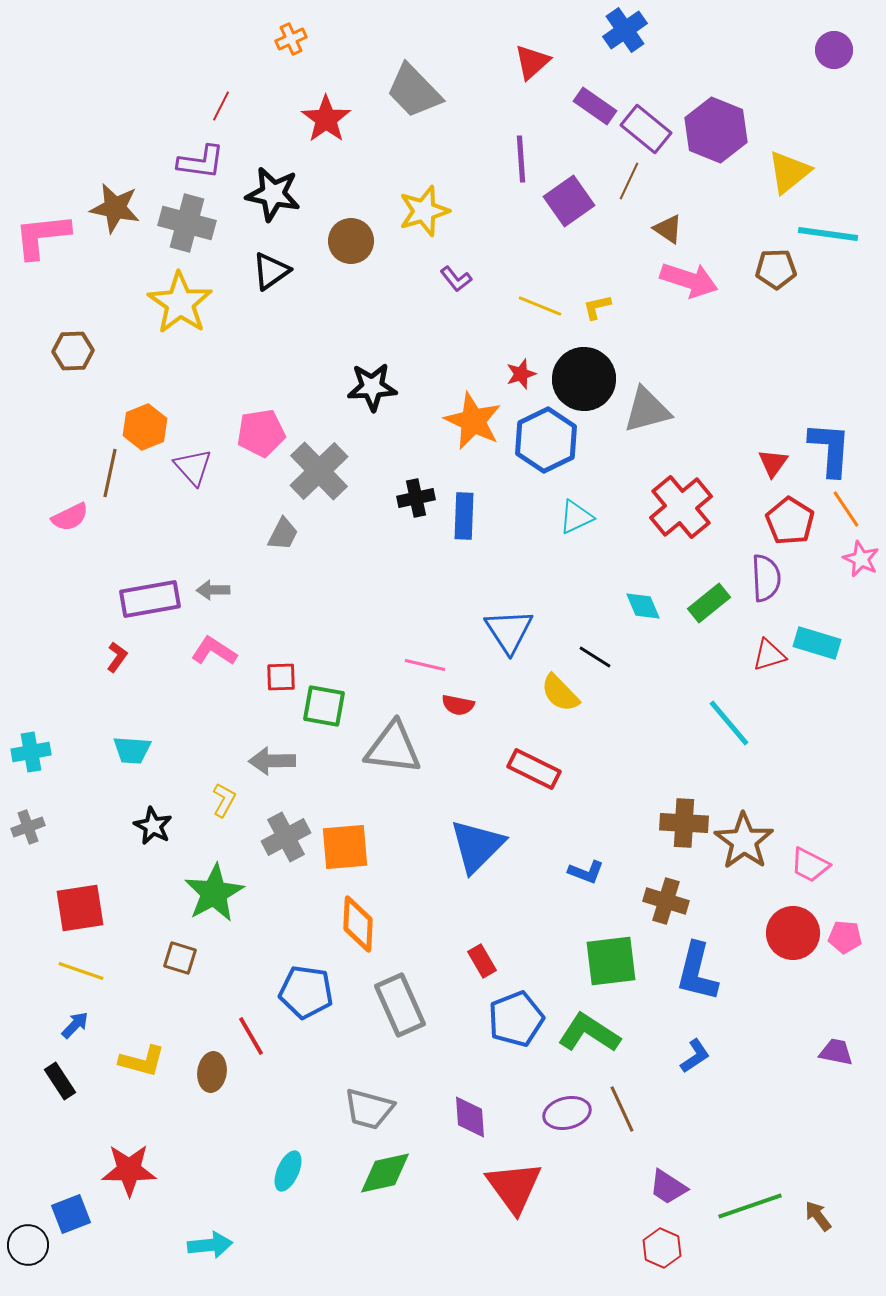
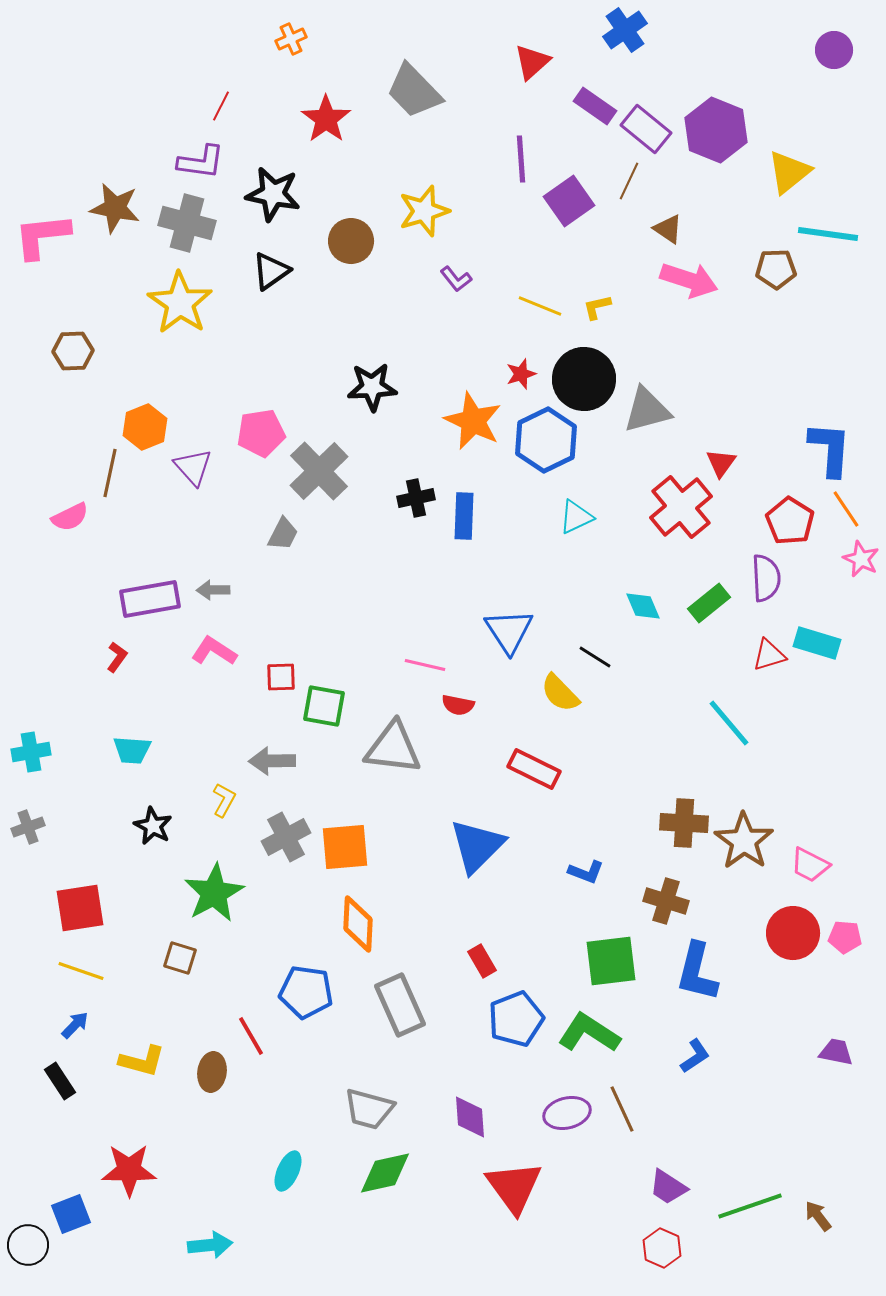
red triangle at (773, 463): moved 52 px left
